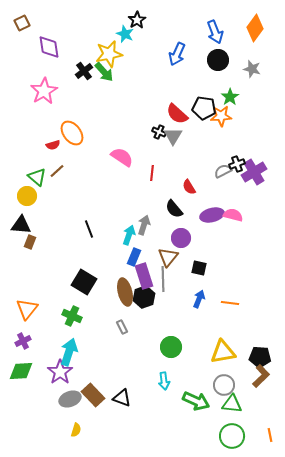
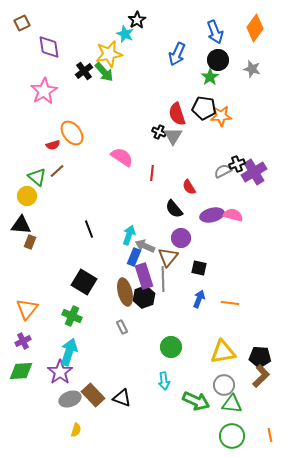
green star at (230, 97): moved 20 px left, 20 px up
red semicircle at (177, 114): rotated 30 degrees clockwise
gray arrow at (144, 225): moved 1 px right, 21 px down; rotated 84 degrees counterclockwise
